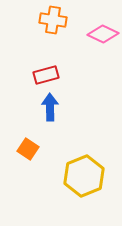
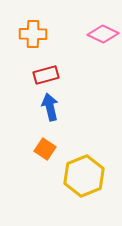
orange cross: moved 20 px left, 14 px down; rotated 8 degrees counterclockwise
blue arrow: rotated 12 degrees counterclockwise
orange square: moved 17 px right
